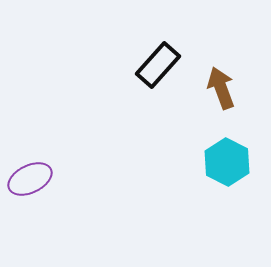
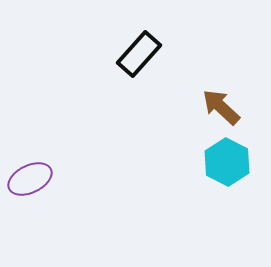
black rectangle: moved 19 px left, 11 px up
brown arrow: moved 19 px down; rotated 27 degrees counterclockwise
